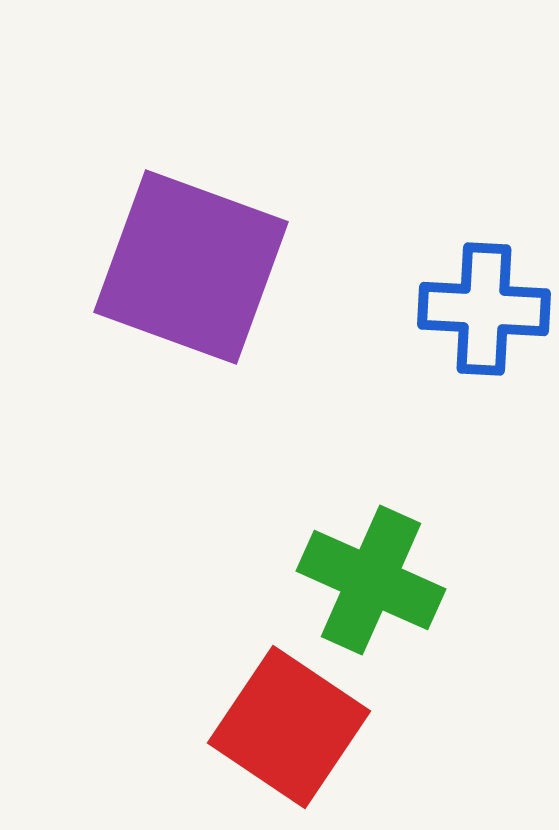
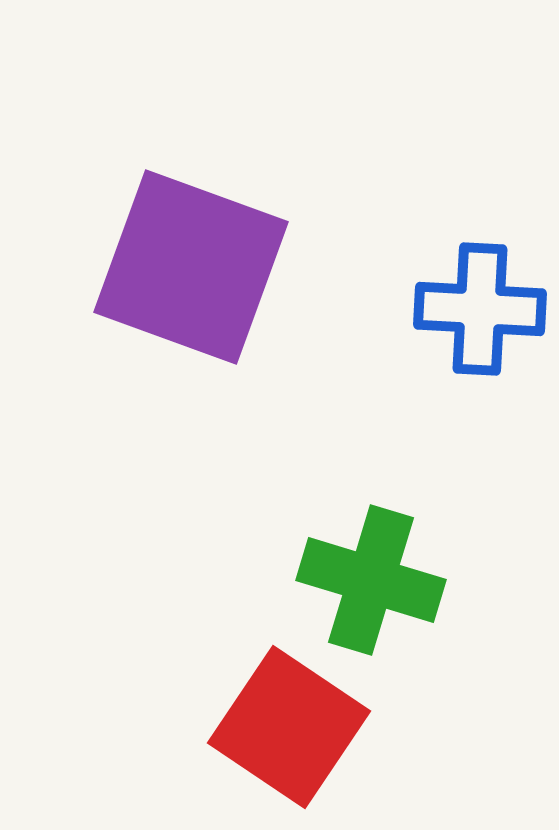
blue cross: moved 4 px left
green cross: rotated 7 degrees counterclockwise
